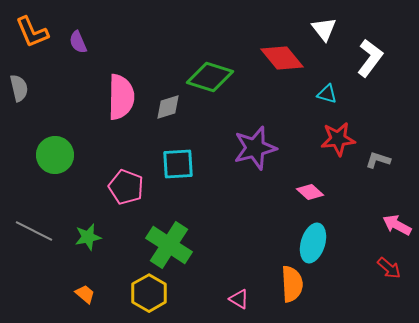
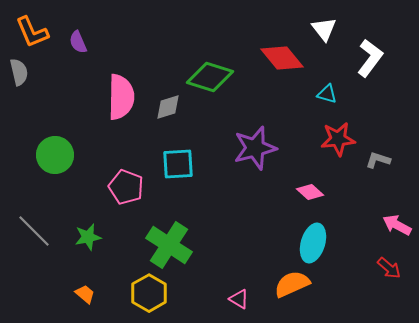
gray semicircle: moved 16 px up
gray line: rotated 18 degrees clockwise
orange semicircle: rotated 111 degrees counterclockwise
